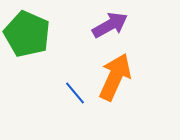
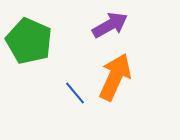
green pentagon: moved 2 px right, 7 px down
